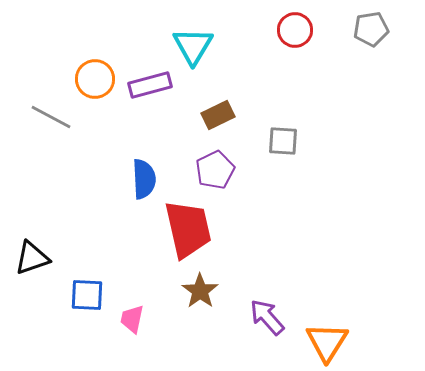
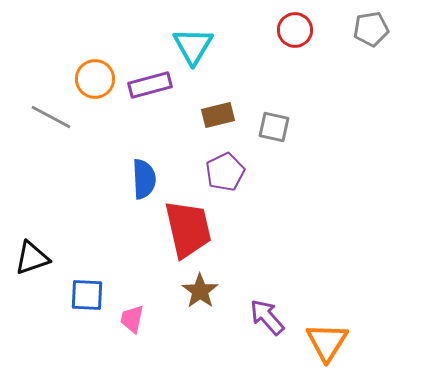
brown rectangle: rotated 12 degrees clockwise
gray square: moved 9 px left, 14 px up; rotated 8 degrees clockwise
purple pentagon: moved 10 px right, 2 px down
